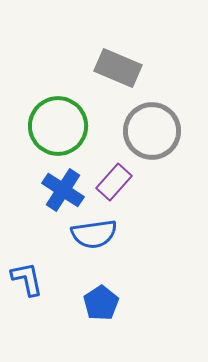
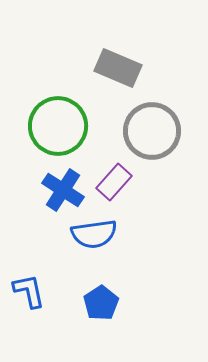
blue L-shape: moved 2 px right, 12 px down
